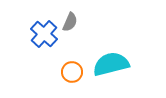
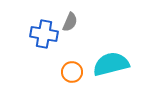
blue cross: rotated 32 degrees counterclockwise
